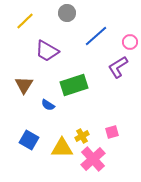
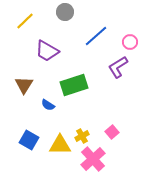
gray circle: moved 2 px left, 1 px up
pink square: rotated 24 degrees counterclockwise
yellow triangle: moved 2 px left, 3 px up
